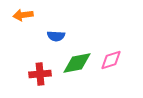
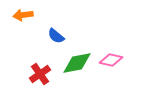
blue semicircle: rotated 36 degrees clockwise
pink diamond: rotated 30 degrees clockwise
red cross: rotated 30 degrees counterclockwise
